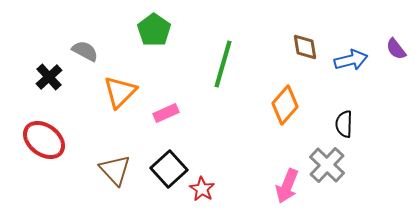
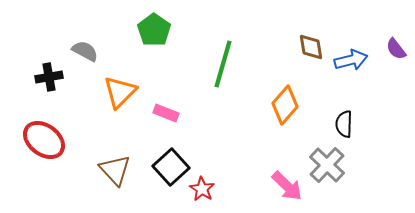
brown diamond: moved 6 px right
black cross: rotated 32 degrees clockwise
pink rectangle: rotated 45 degrees clockwise
black square: moved 2 px right, 2 px up
pink arrow: rotated 68 degrees counterclockwise
